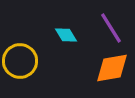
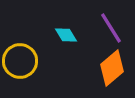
orange diamond: rotated 30 degrees counterclockwise
